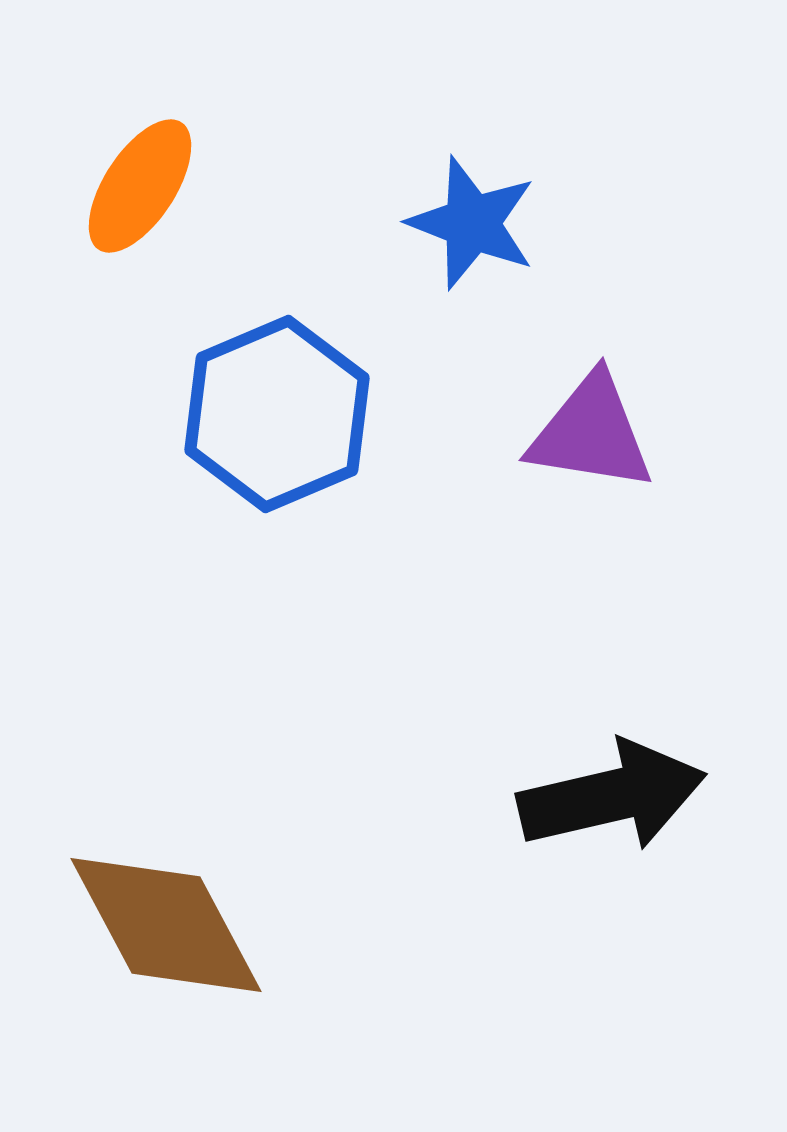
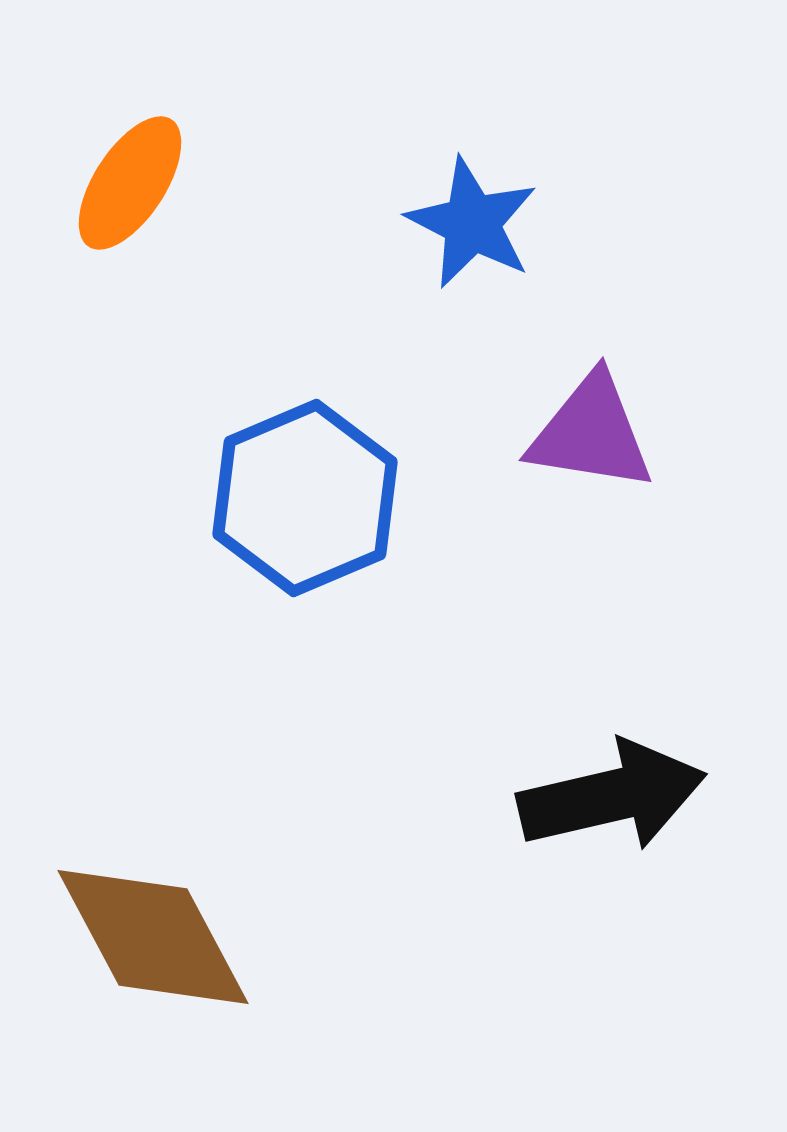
orange ellipse: moved 10 px left, 3 px up
blue star: rotated 6 degrees clockwise
blue hexagon: moved 28 px right, 84 px down
brown diamond: moved 13 px left, 12 px down
